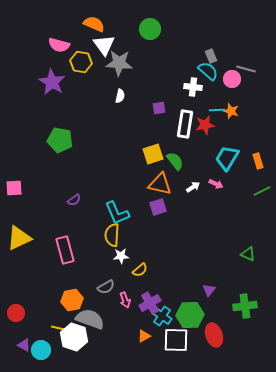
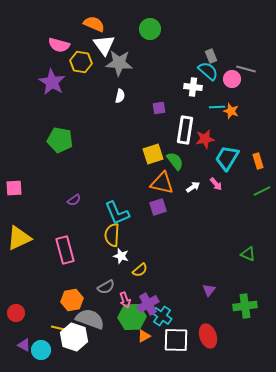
cyan line at (217, 110): moved 3 px up
white rectangle at (185, 124): moved 6 px down
red star at (205, 125): moved 14 px down
orange triangle at (160, 184): moved 2 px right, 1 px up
pink arrow at (216, 184): rotated 24 degrees clockwise
white star at (121, 256): rotated 21 degrees clockwise
purple cross at (150, 303): moved 2 px left, 1 px down
green hexagon at (190, 315): moved 58 px left, 2 px down
red ellipse at (214, 335): moved 6 px left, 1 px down
